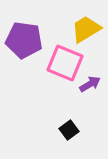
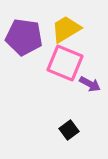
yellow trapezoid: moved 20 px left
purple pentagon: moved 3 px up
purple arrow: rotated 60 degrees clockwise
